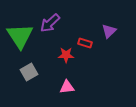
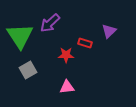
gray square: moved 1 px left, 2 px up
